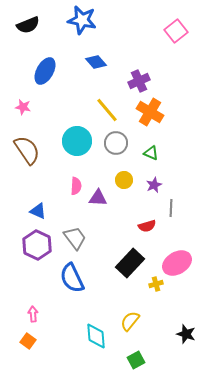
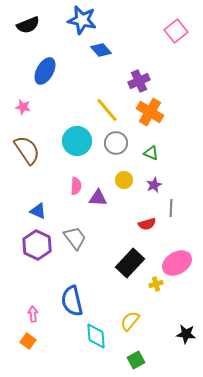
blue diamond: moved 5 px right, 12 px up
red semicircle: moved 2 px up
blue semicircle: moved 23 px down; rotated 12 degrees clockwise
black star: rotated 12 degrees counterclockwise
